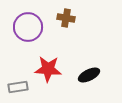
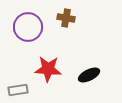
gray rectangle: moved 3 px down
